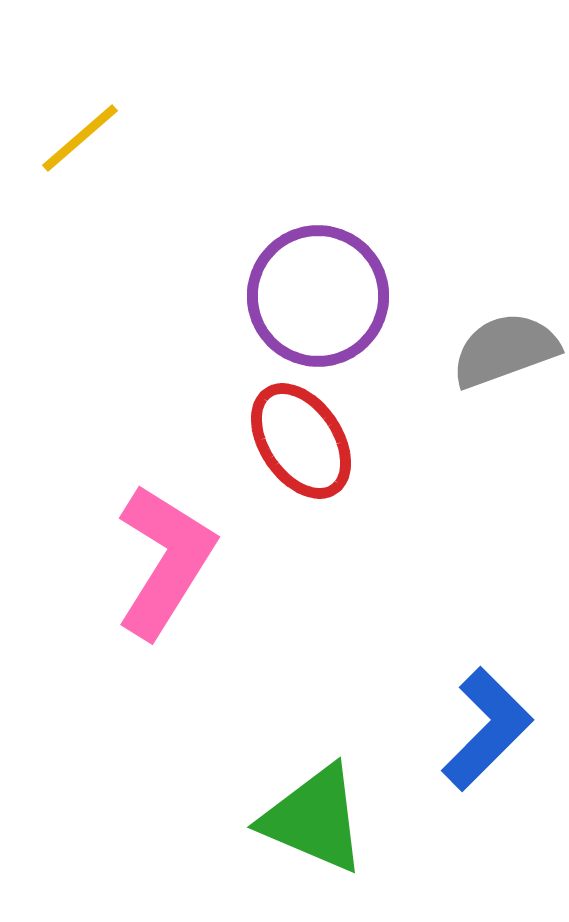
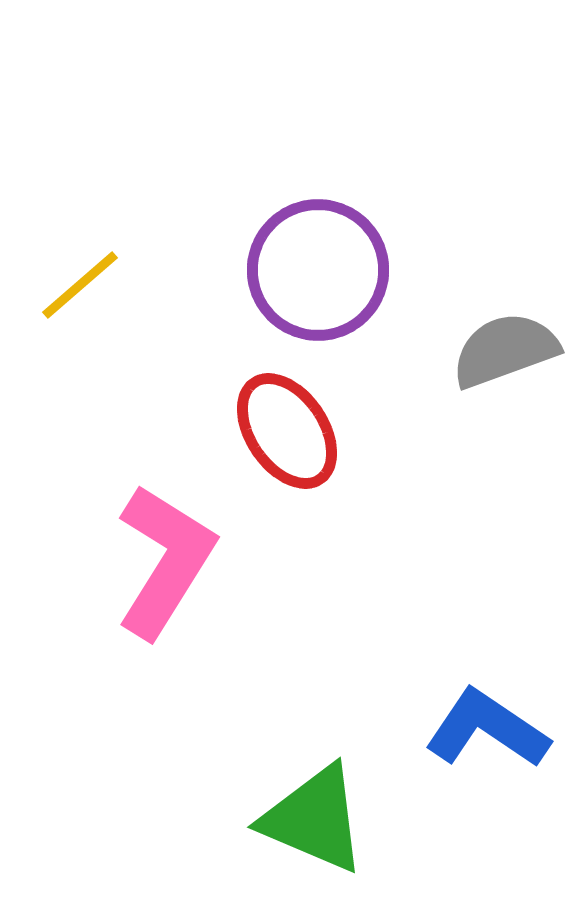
yellow line: moved 147 px down
purple circle: moved 26 px up
red ellipse: moved 14 px left, 10 px up
blue L-shape: rotated 101 degrees counterclockwise
